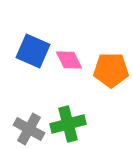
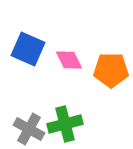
blue square: moved 5 px left, 2 px up
green cross: moved 3 px left
